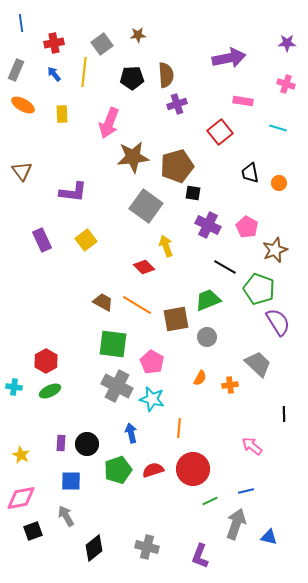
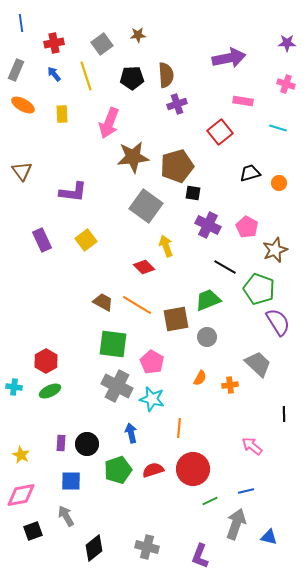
yellow line at (84, 72): moved 2 px right, 4 px down; rotated 24 degrees counterclockwise
black trapezoid at (250, 173): rotated 85 degrees clockwise
pink diamond at (21, 498): moved 3 px up
